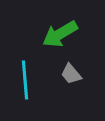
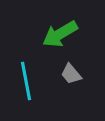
cyan line: moved 1 px right, 1 px down; rotated 6 degrees counterclockwise
